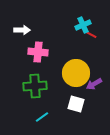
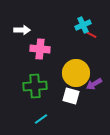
pink cross: moved 2 px right, 3 px up
white square: moved 5 px left, 8 px up
cyan line: moved 1 px left, 2 px down
